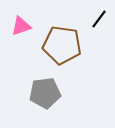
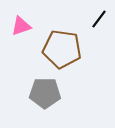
brown pentagon: moved 4 px down
gray pentagon: rotated 8 degrees clockwise
